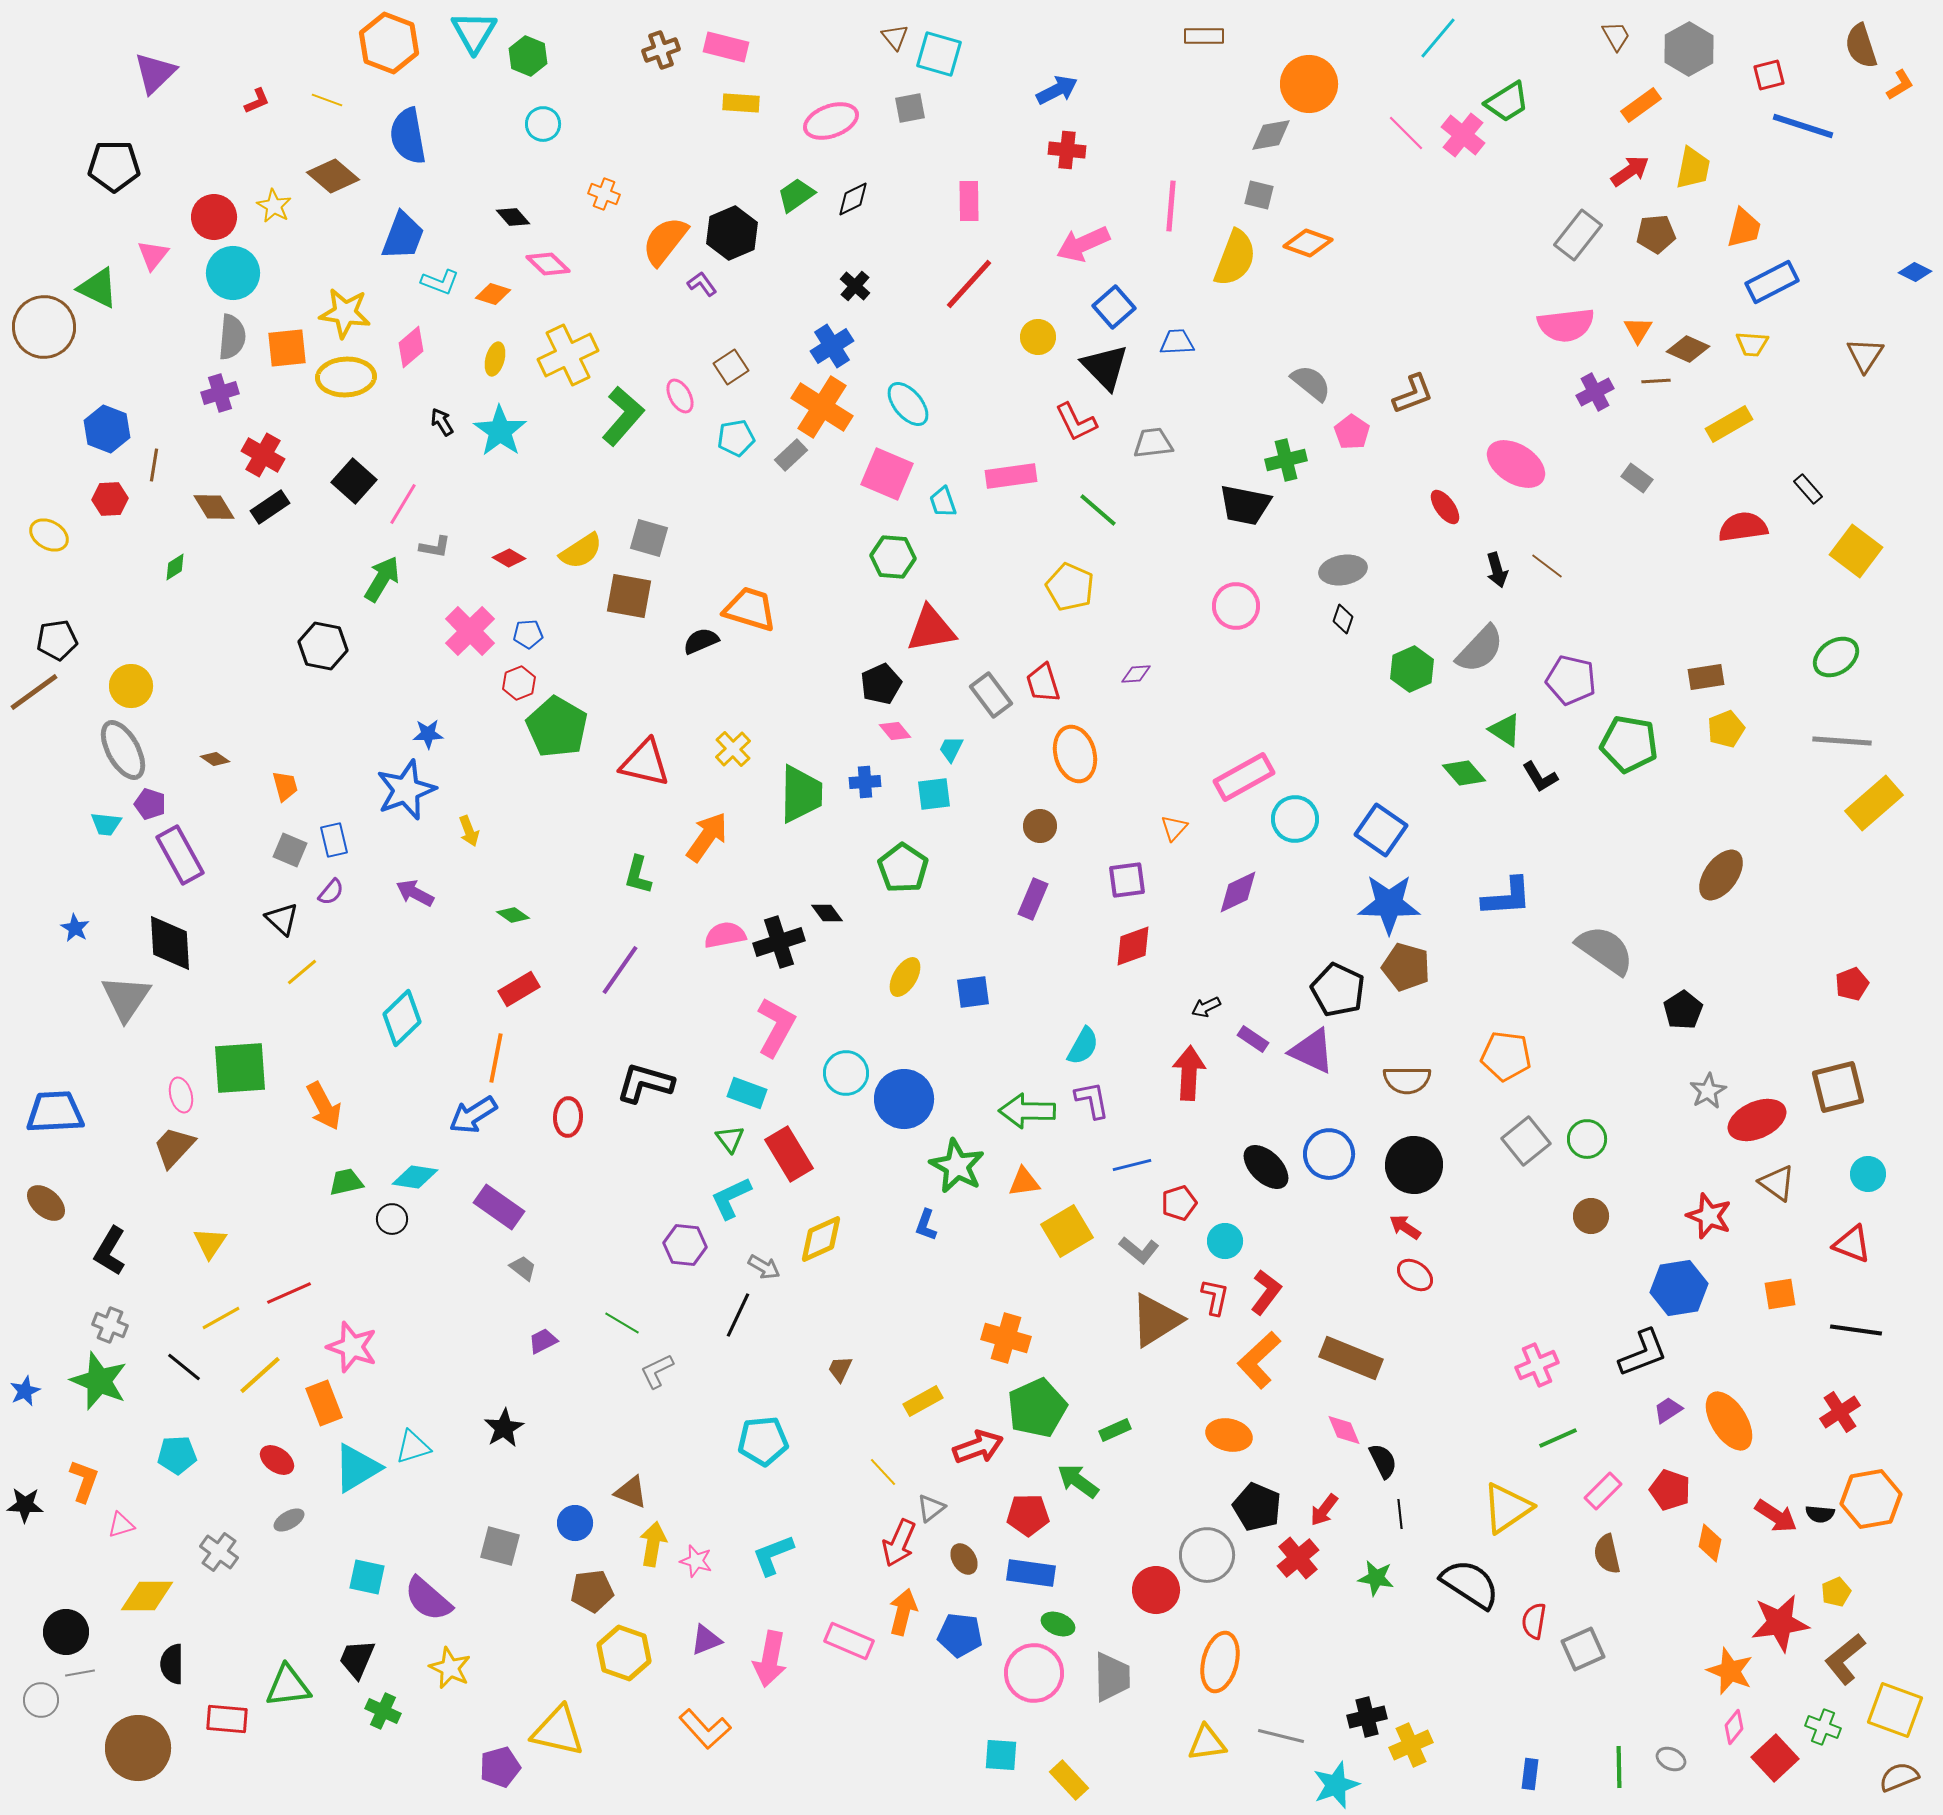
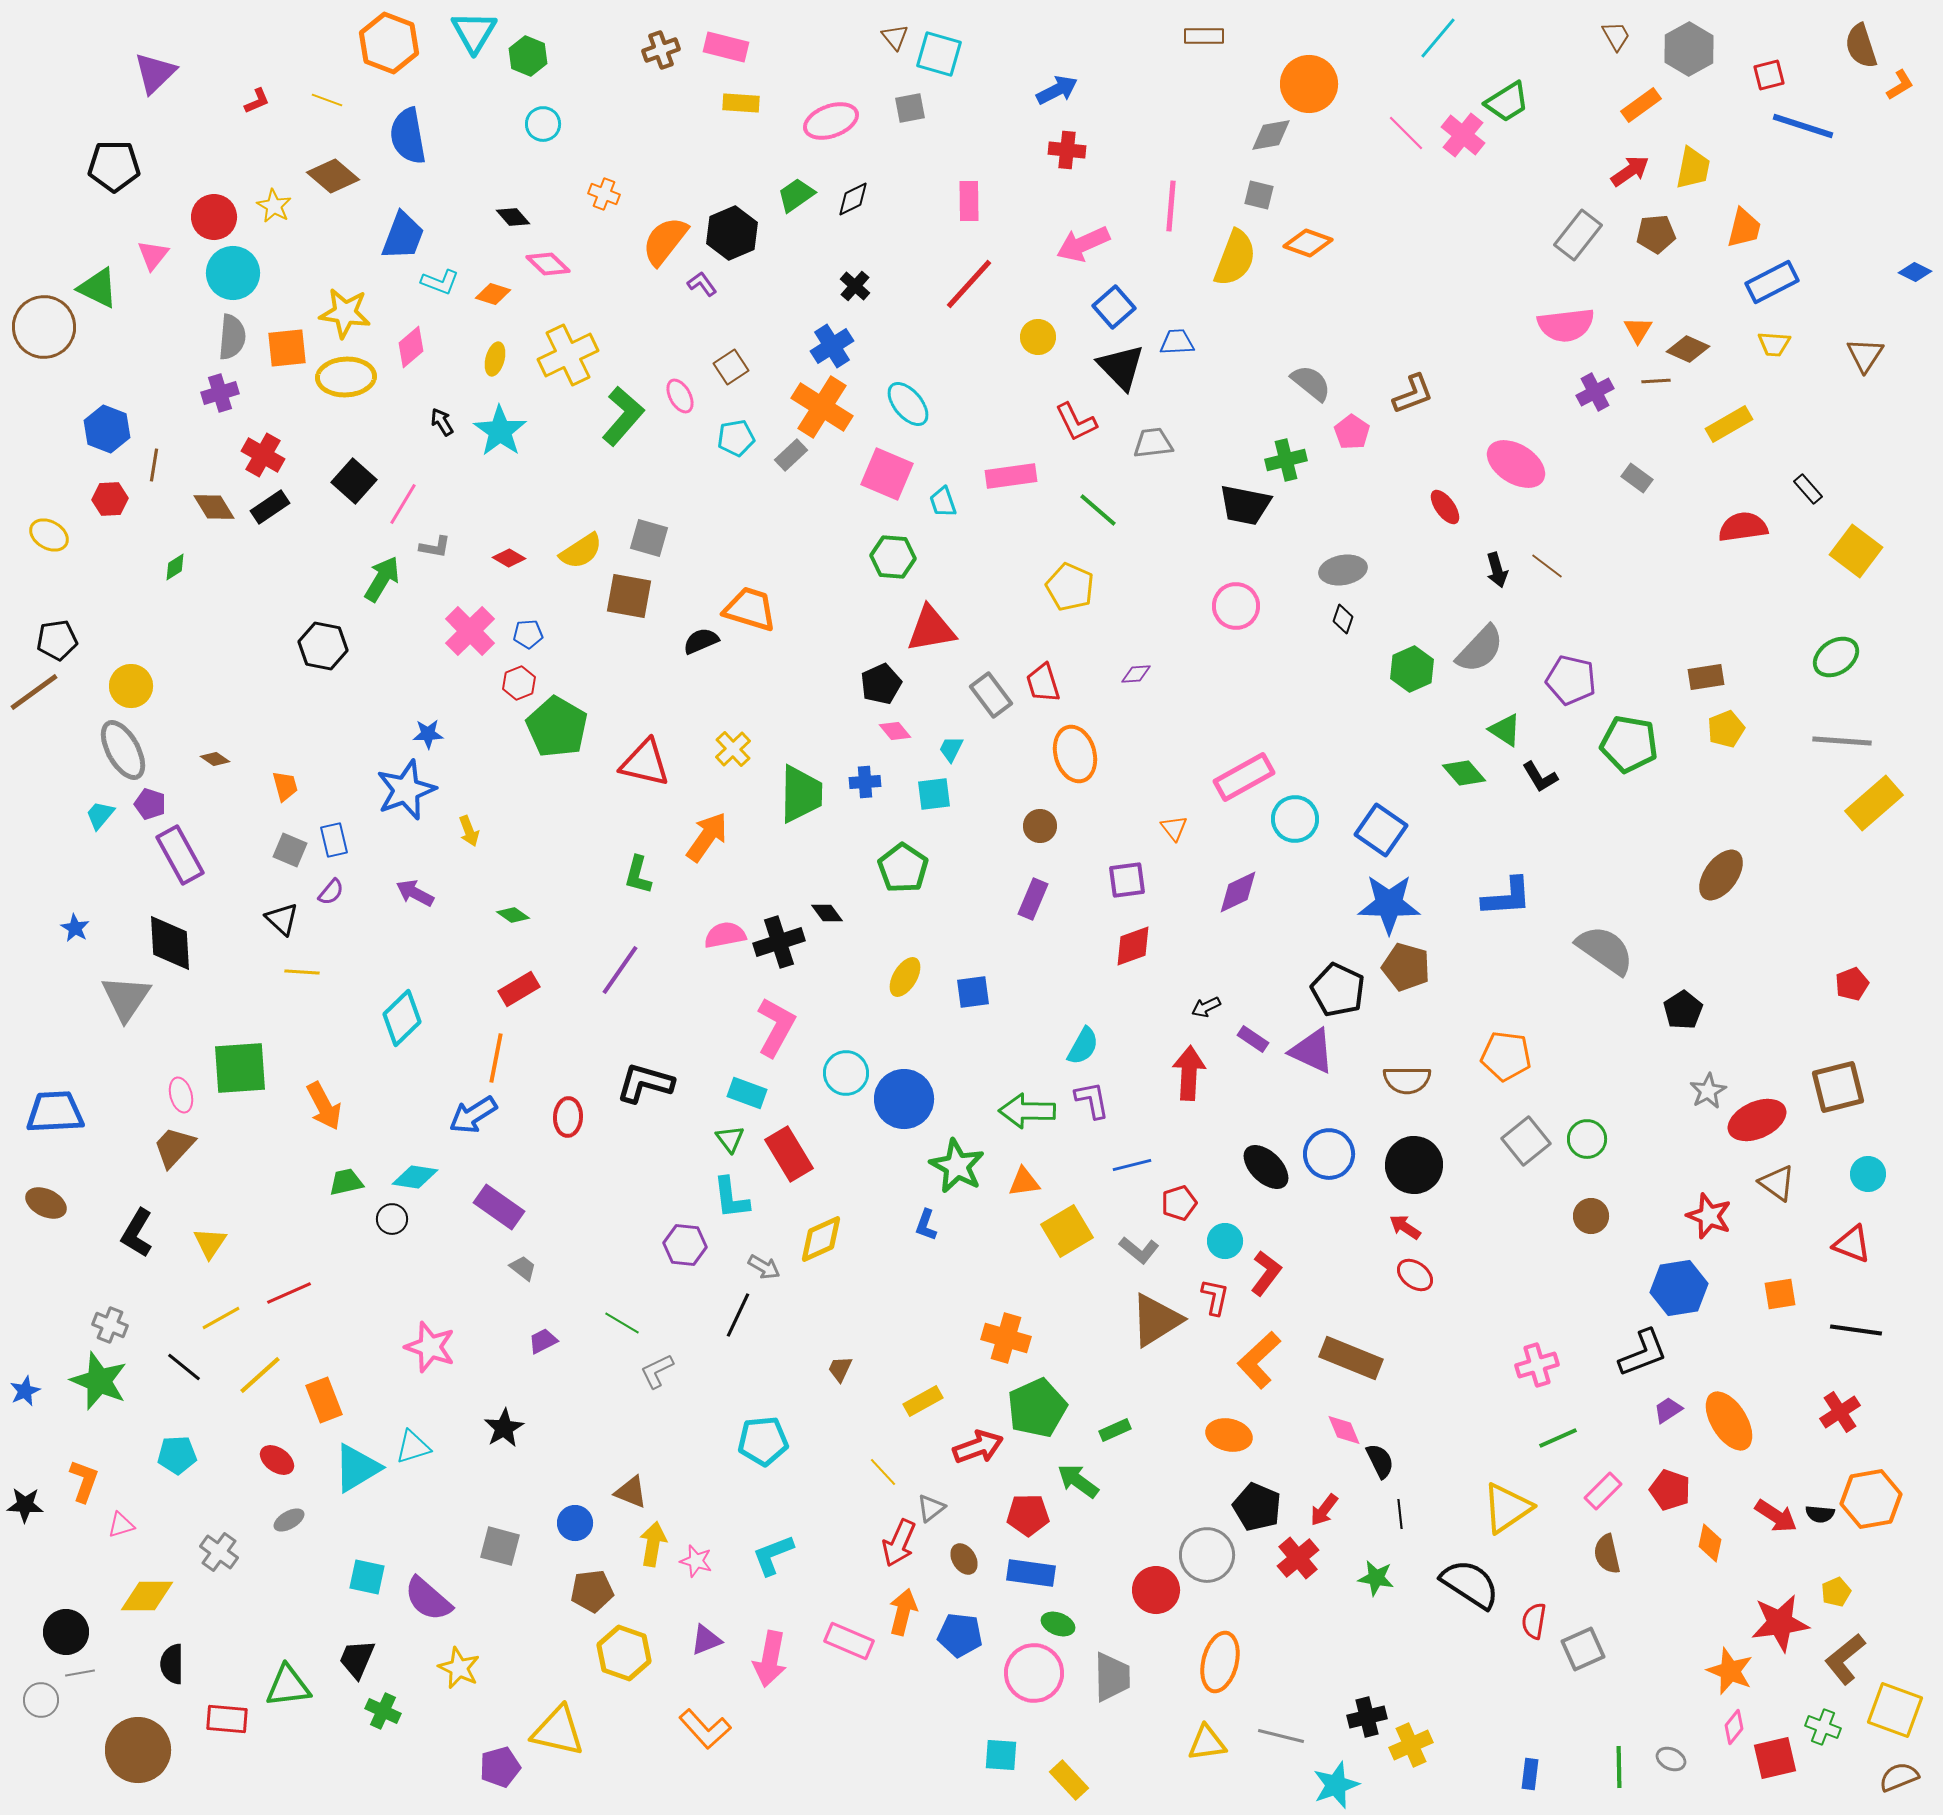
yellow trapezoid at (1752, 344): moved 22 px right
black triangle at (1105, 367): moved 16 px right
cyan trapezoid at (106, 824): moved 6 px left, 9 px up; rotated 124 degrees clockwise
orange triangle at (1174, 828): rotated 20 degrees counterclockwise
yellow line at (302, 972): rotated 44 degrees clockwise
cyan L-shape at (731, 1198): rotated 72 degrees counterclockwise
brown ellipse at (46, 1203): rotated 15 degrees counterclockwise
black L-shape at (110, 1251): moved 27 px right, 18 px up
red L-shape at (1266, 1292): moved 19 px up
pink star at (352, 1347): moved 78 px right
pink cross at (1537, 1365): rotated 6 degrees clockwise
orange rectangle at (324, 1403): moved 3 px up
black semicircle at (1383, 1461): moved 3 px left
yellow star at (450, 1668): moved 9 px right
brown circle at (138, 1748): moved 2 px down
red square at (1775, 1758): rotated 30 degrees clockwise
